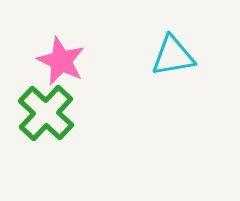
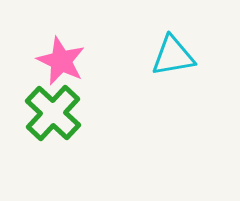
green cross: moved 7 px right
